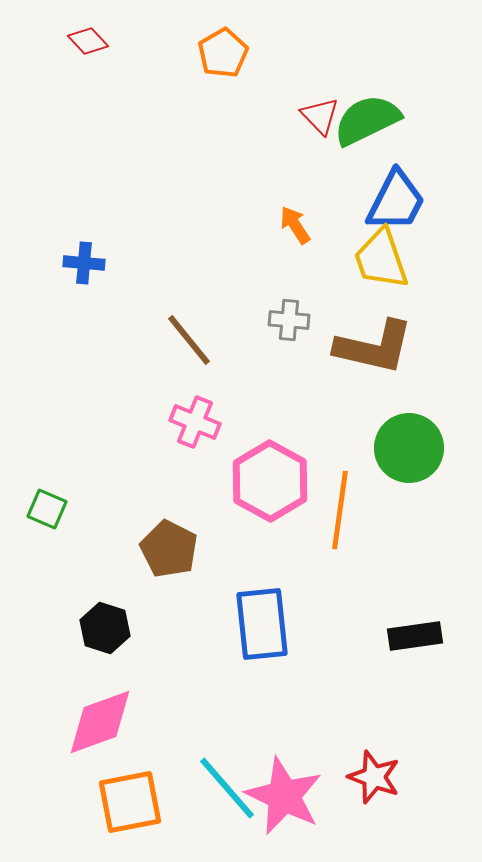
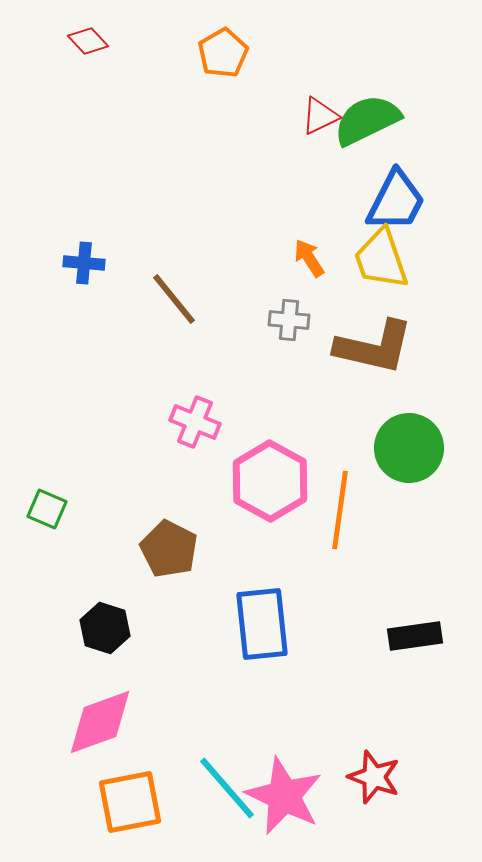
red triangle: rotated 48 degrees clockwise
orange arrow: moved 14 px right, 33 px down
brown line: moved 15 px left, 41 px up
